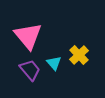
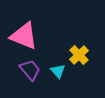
pink triangle: moved 4 px left; rotated 28 degrees counterclockwise
cyan triangle: moved 4 px right, 8 px down
